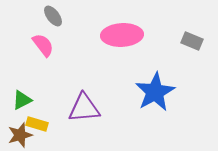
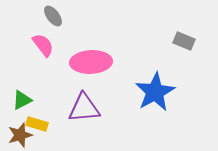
pink ellipse: moved 31 px left, 27 px down
gray rectangle: moved 8 px left
